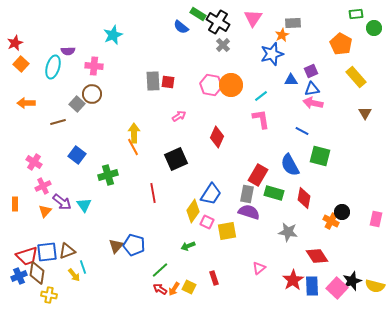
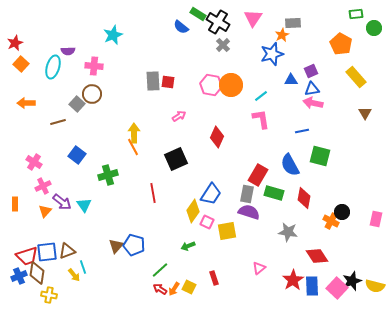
blue line at (302, 131): rotated 40 degrees counterclockwise
